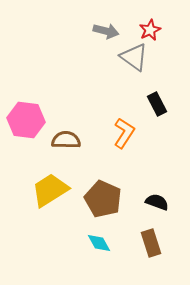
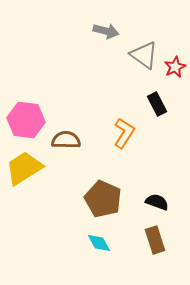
red star: moved 25 px right, 37 px down
gray triangle: moved 10 px right, 2 px up
yellow trapezoid: moved 26 px left, 22 px up
brown rectangle: moved 4 px right, 3 px up
